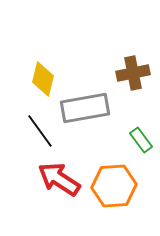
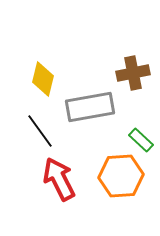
gray rectangle: moved 5 px right, 1 px up
green rectangle: rotated 10 degrees counterclockwise
red arrow: rotated 30 degrees clockwise
orange hexagon: moved 7 px right, 10 px up
